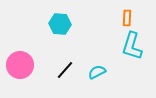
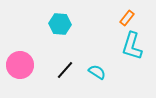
orange rectangle: rotated 35 degrees clockwise
cyan semicircle: rotated 60 degrees clockwise
